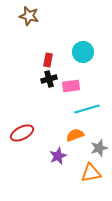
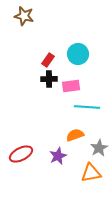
brown star: moved 5 px left
cyan circle: moved 5 px left, 2 px down
red rectangle: rotated 24 degrees clockwise
black cross: rotated 14 degrees clockwise
cyan line: moved 2 px up; rotated 20 degrees clockwise
red ellipse: moved 1 px left, 21 px down
gray star: rotated 12 degrees counterclockwise
